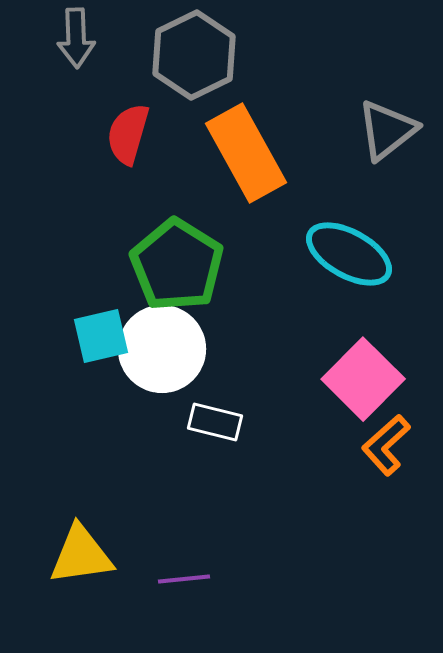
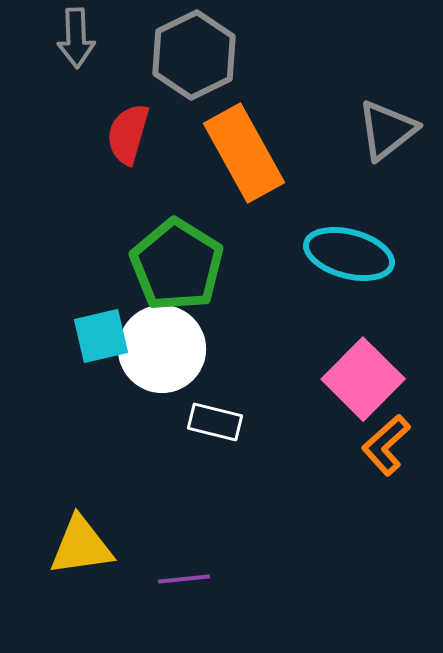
orange rectangle: moved 2 px left
cyan ellipse: rotated 14 degrees counterclockwise
yellow triangle: moved 9 px up
